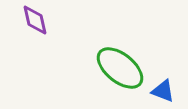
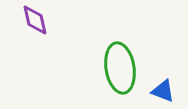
green ellipse: rotated 42 degrees clockwise
